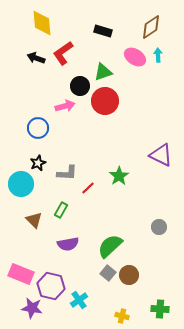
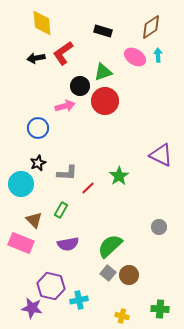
black arrow: rotated 30 degrees counterclockwise
pink rectangle: moved 31 px up
cyan cross: rotated 24 degrees clockwise
